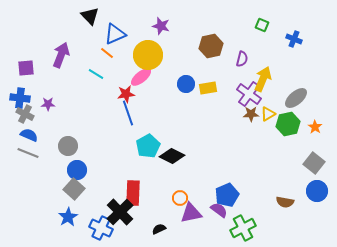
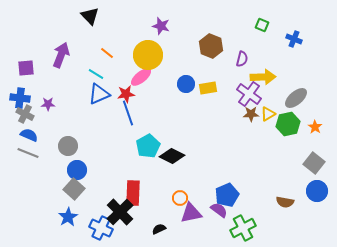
blue triangle at (115, 34): moved 16 px left, 60 px down
brown hexagon at (211, 46): rotated 25 degrees counterclockwise
yellow arrow at (263, 79): moved 2 px up; rotated 65 degrees clockwise
